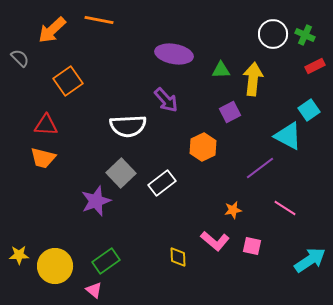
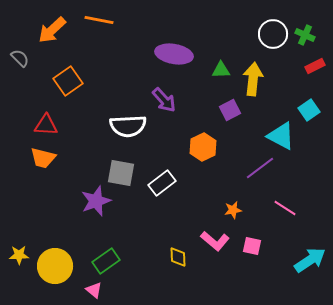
purple arrow: moved 2 px left
purple square: moved 2 px up
cyan triangle: moved 7 px left
gray square: rotated 36 degrees counterclockwise
